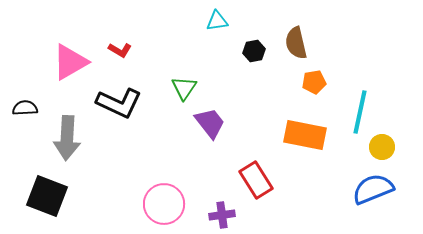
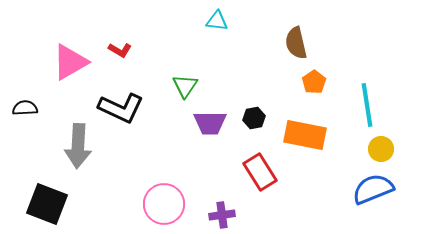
cyan triangle: rotated 15 degrees clockwise
black hexagon: moved 67 px down
orange pentagon: rotated 25 degrees counterclockwise
green triangle: moved 1 px right, 2 px up
black L-shape: moved 2 px right, 5 px down
cyan line: moved 7 px right, 7 px up; rotated 21 degrees counterclockwise
purple trapezoid: rotated 128 degrees clockwise
gray arrow: moved 11 px right, 8 px down
yellow circle: moved 1 px left, 2 px down
red rectangle: moved 4 px right, 8 px up
black square: moved 8 px down
